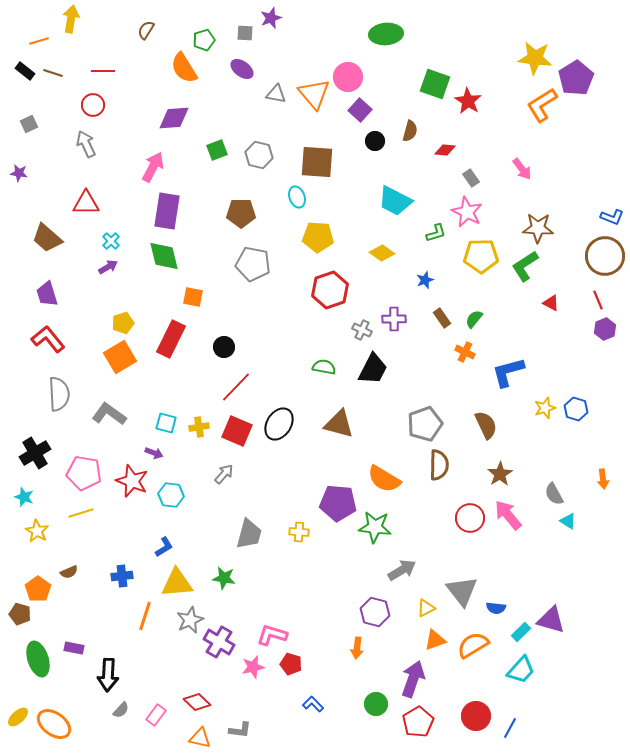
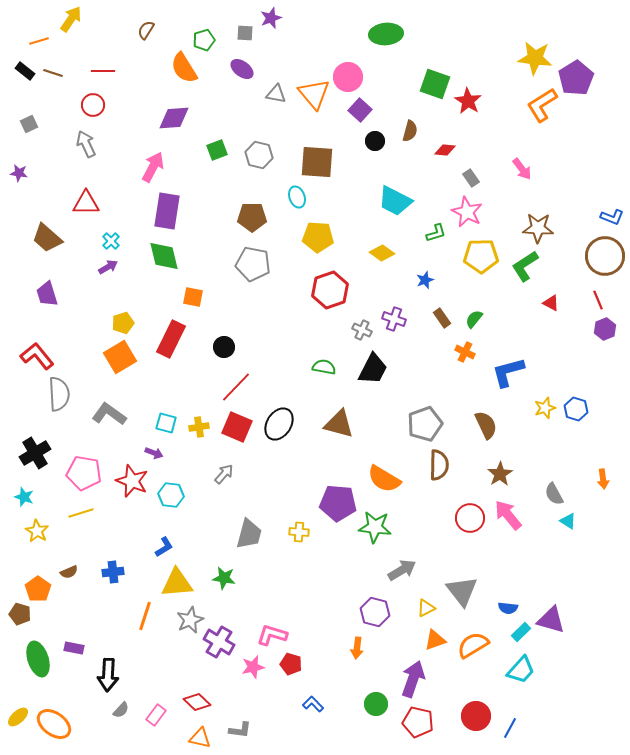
yellow arrow at (71, 19): rotated 24 degrees clockwise
brown pentagon at (241, 213): moved 11 px right, 4 px down
purple cross at (394, 319): rotated 20 degrees clockwise
red L-shape at (48, 339): moved 11 px left, 17 px down
red square at (237, 431): moved 4 px up
blue cross at (122, 576): moved 9 px left, 4 px up
blue semicircle at (496, 608): moved 12 px right
red pentagon at (418, 722): rotated 28 degrees counterclockwise
